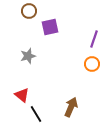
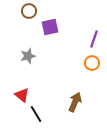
orange circle: moved 1 px up
brown arrow: moved 4 px right, 5 px up
